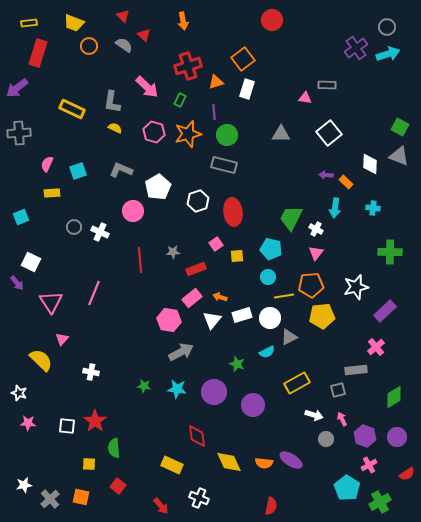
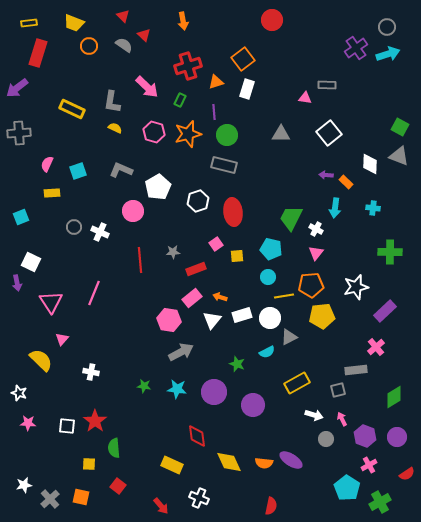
purple arrow at (17, 283): rotated 28 degrees clockwise
